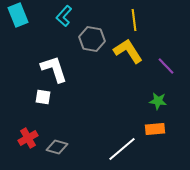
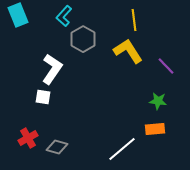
gray hexagon: moved 9 px left; rotated 20 degrees clockwise
white L-shape: moved 2 px left; rotated 52 degrees clockwise
